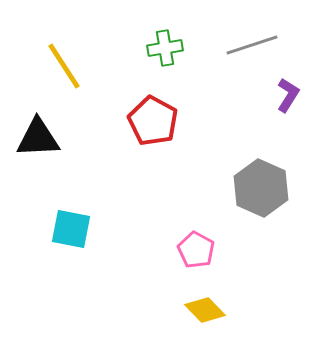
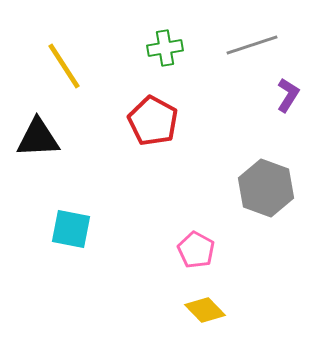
gray hexagon: moved 5 px right; rotated 4 degrees counterclockwise
